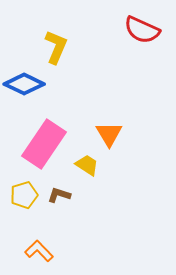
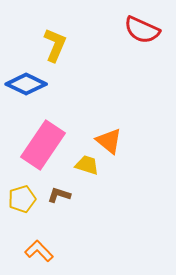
yellow L-shape: moved 1 px left, 2 px up
blue diamond: moved 2 px right
orange triangle: moved 7 px down; rotated 20 degrees counterclockwise
pink rectangle: moved 1 px left, 1 px down
yellow trapezoid: rotated 15 degrees counterclockwise
yellow pentagon: moved 2 px left, 4 px down
